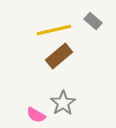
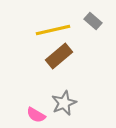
yellow line: moved 1 px left
gray star: moved 1 px right; rotated 10 degrees clockwise
